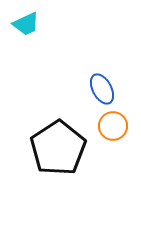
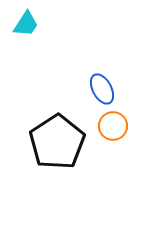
cyan trapezoid: rotated 32 degrees counterclockwise
black pentagon: moved 1 px left, 6 px up
